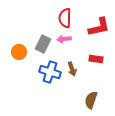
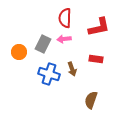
blue cross: moved 1 px left, 2 px down
